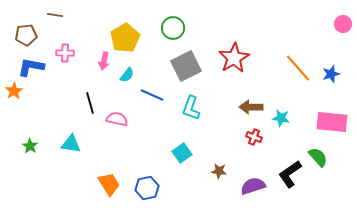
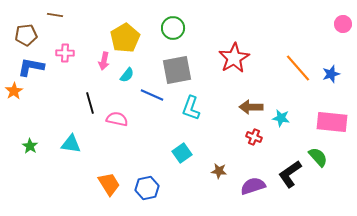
gray square: moved 9 px left, 4 px down; rotated 16 degrees clockwise
